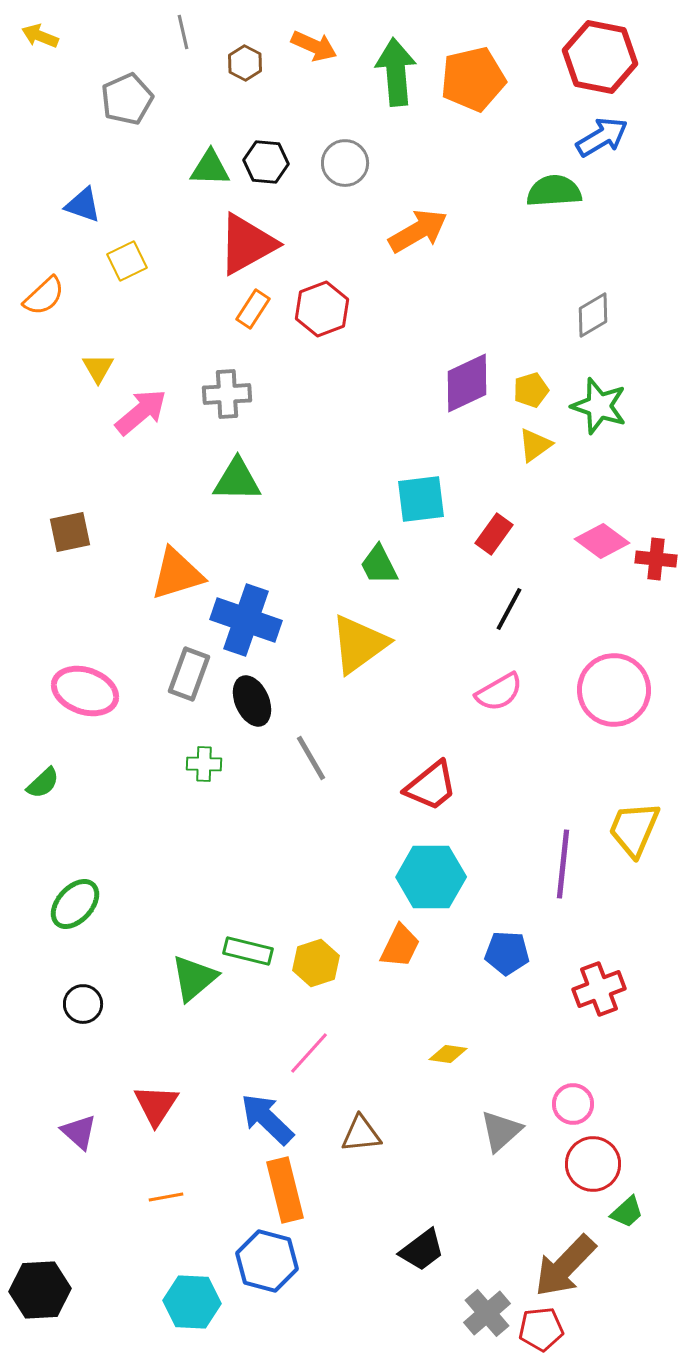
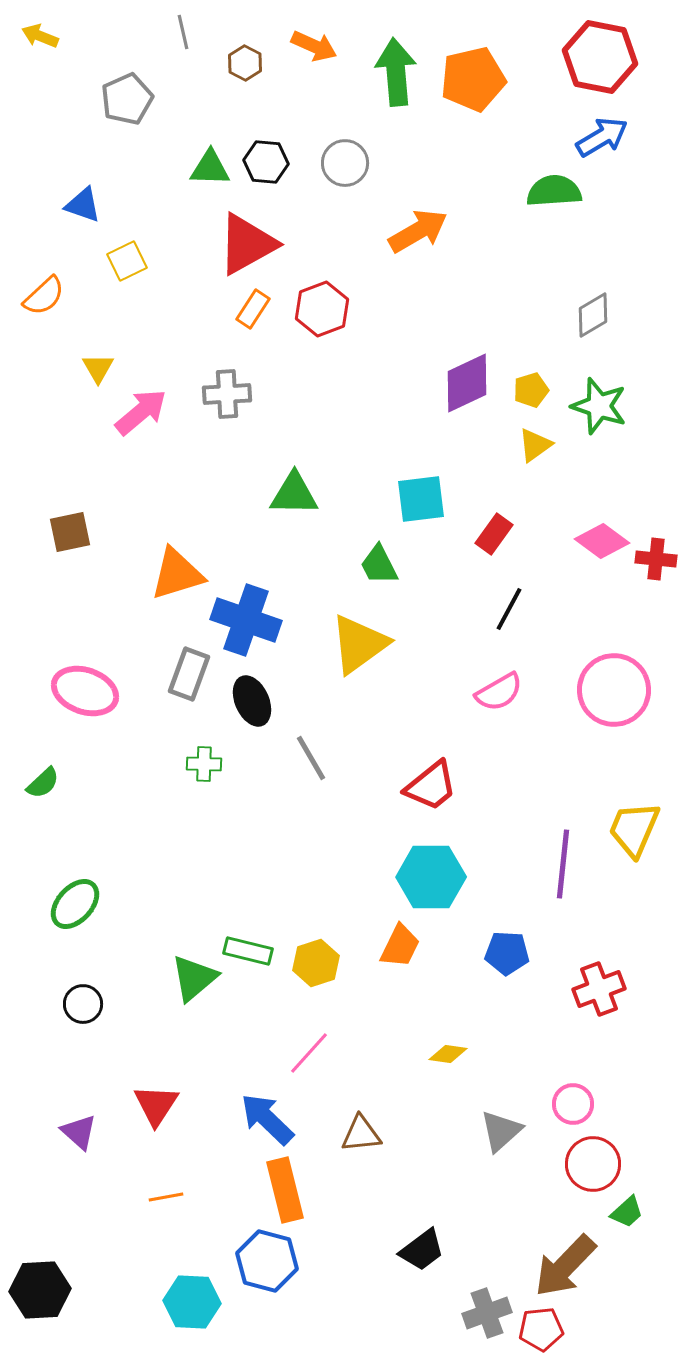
green triangle at (237, 480): moved 57 px right, 14 px down
gray cross at (487, 1313): rotated 21 degrees clockwise
